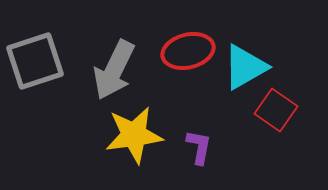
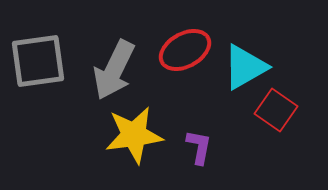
red ellipse: moved 3 px left, 1 px up; rotated 15 degrees counterclockwise
gray square: moved 3 px right; rotated 10 degrees clockwise
